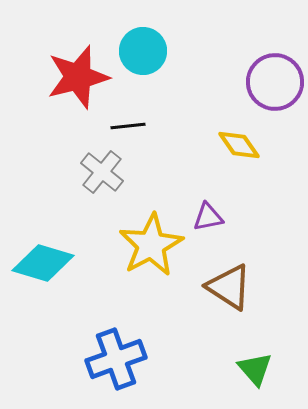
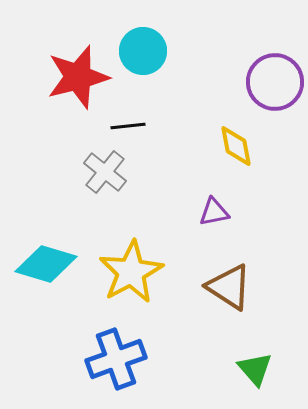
yellow diamond: moved 3 px left, 1 px down; rotated 24 degrees clockwise
gray cross: moved 3 px right
purple triangle: moved 6 px right, 5 px up
yellow star: moved 20 px left, 27 px down
cyan diamond: moved 3 px right, 1 px down
